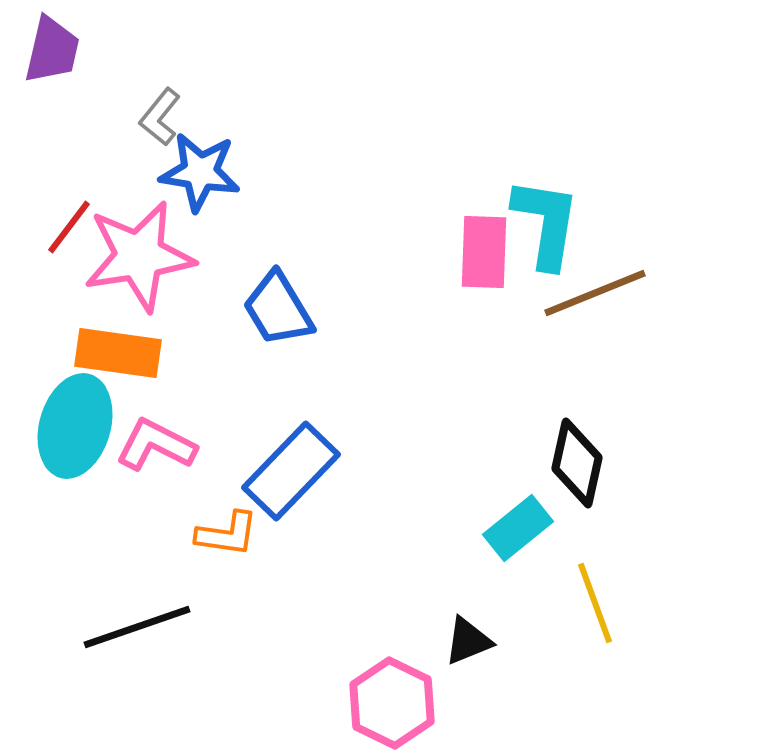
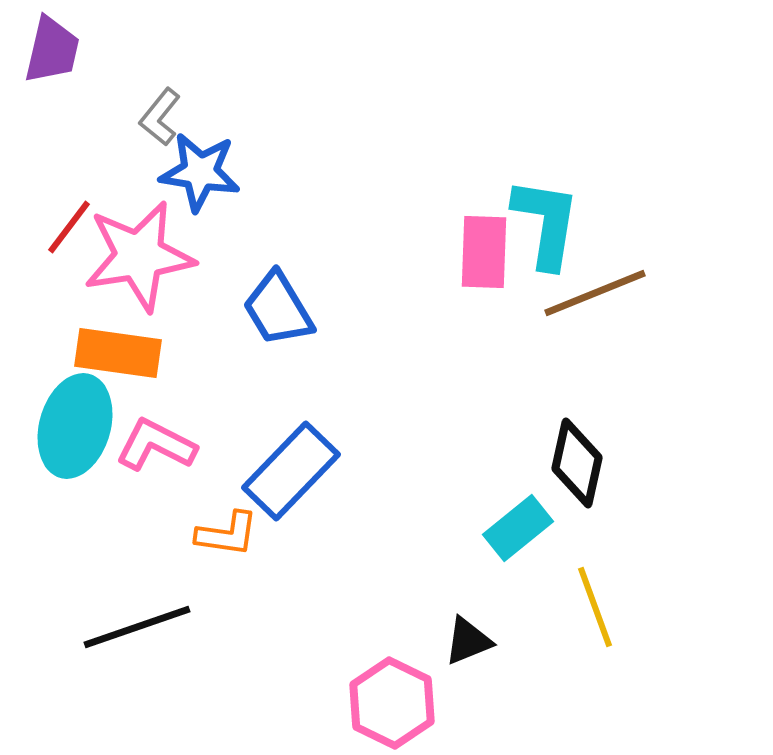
yellow line: moved 4 px down
